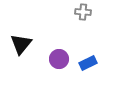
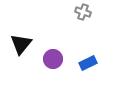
gray cross: rotated 14 degrees clockwise
purple circle: moved 6 px left
